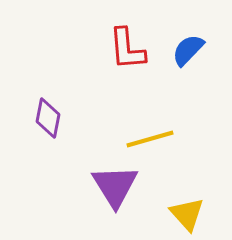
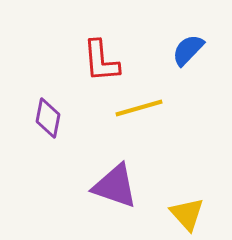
red L-shape: moved 26 px left, 12 px down
yellow line: moved 11 px left, 31 px up
purple triangle: rotated 39 degrees counterclockwise
